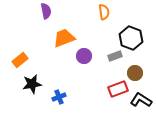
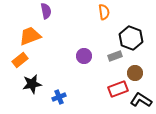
orange trapezoid: moved 34 px left, 2 px up
